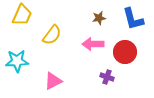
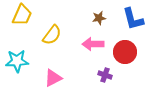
purple cross: moved 2 px left, 2 px up
pink triangle: moved 3 px up
